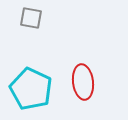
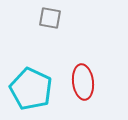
gray square: moved 19 px right
